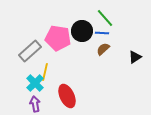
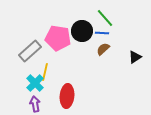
red ellipse: rotated 30 degrees clockwise
